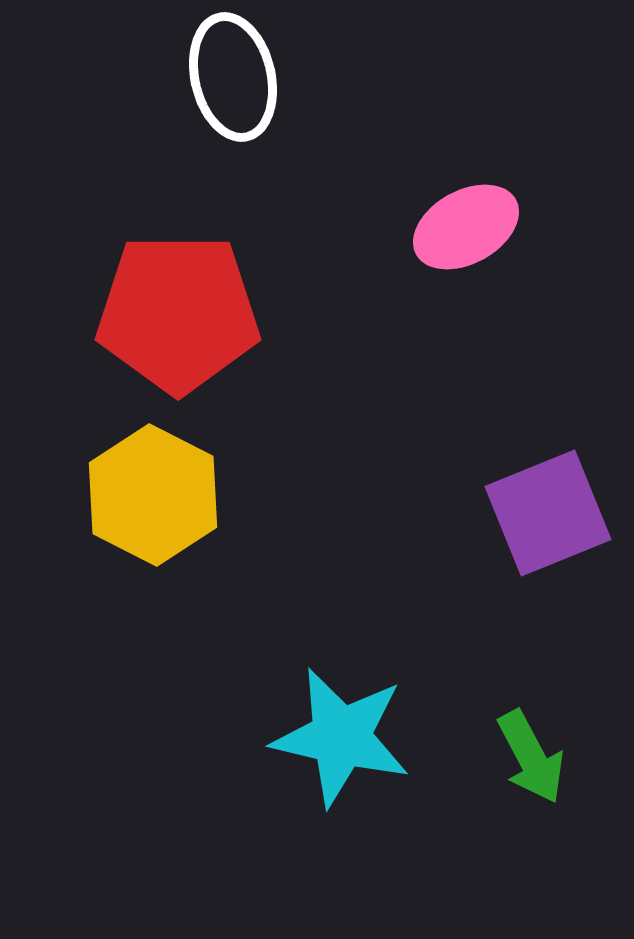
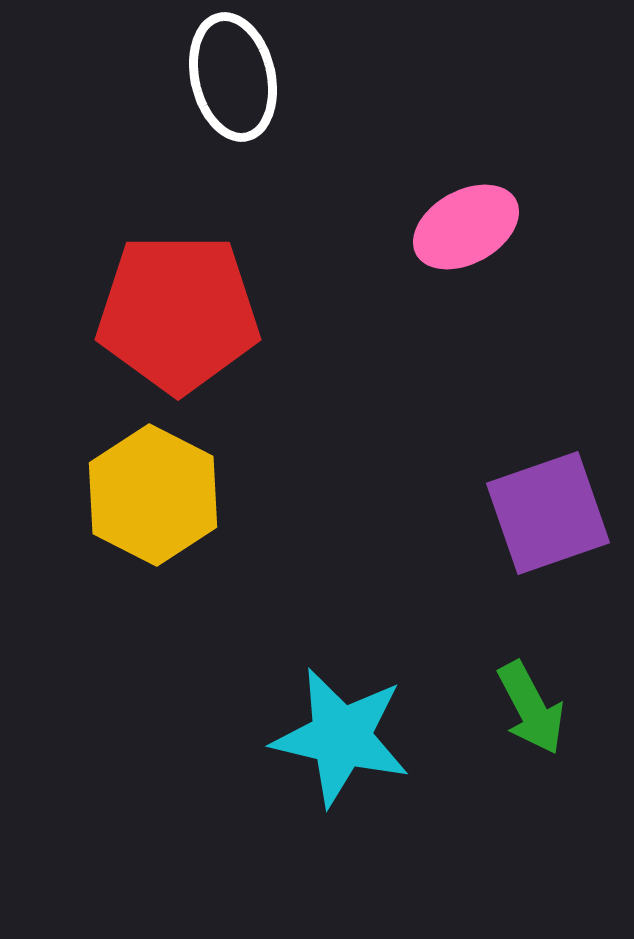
purple square: rotated 3 degrees clockwise
green arrow: moved 49 px up
